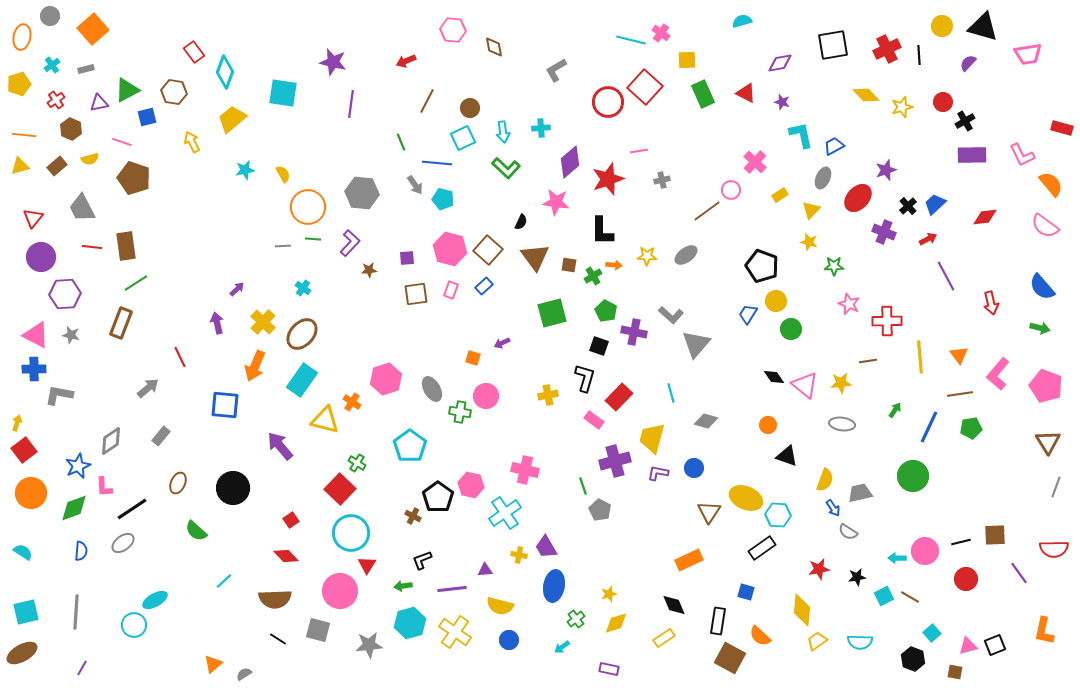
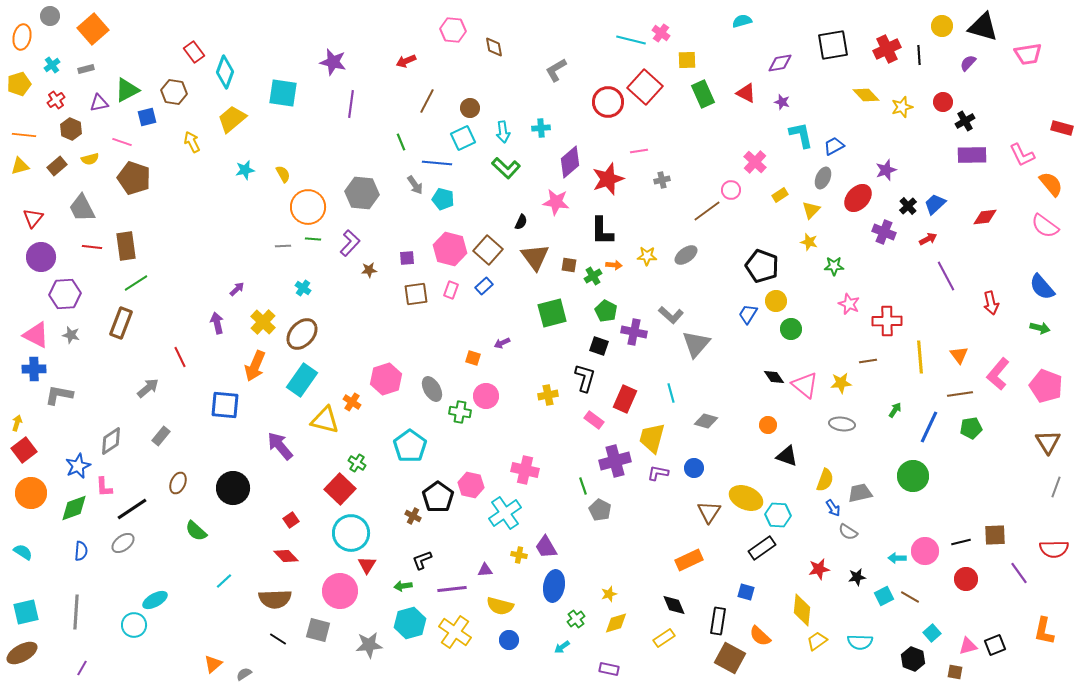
red rectangle at (619, 397): moved 6 px right, 2 px down; rotated 20 degrees counterclockwise
